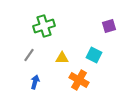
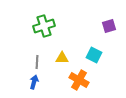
gray line: moved 8 px right, 7 px down; rotated 32 degrees counterclockwise
blue arrow: moved 1 px left
